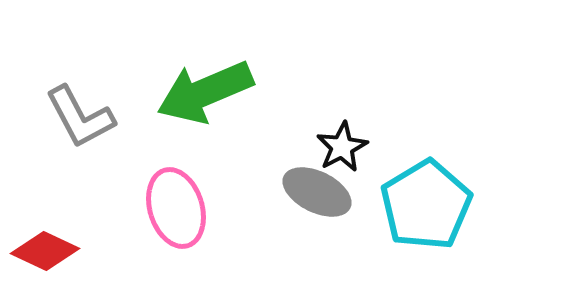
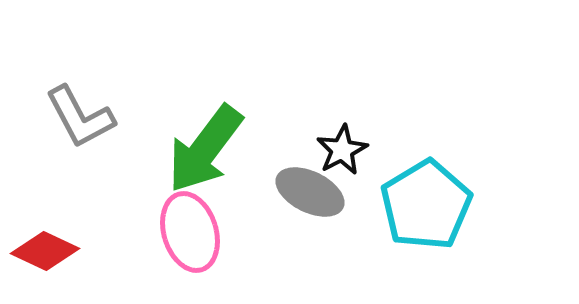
green arrow: moved 57 px down; rotated 30 degrees counterclockwise
black star: moved 3 px down
gray ellipse: moved 7 px left
pink ellipse: moved 14 px right, 24 px down
